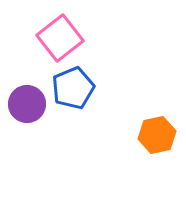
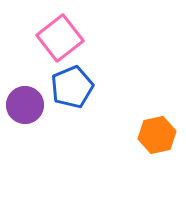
blue pentagon: moved 1 px left, 1 px up
purple circle: moved 2 px left, 1 px down
